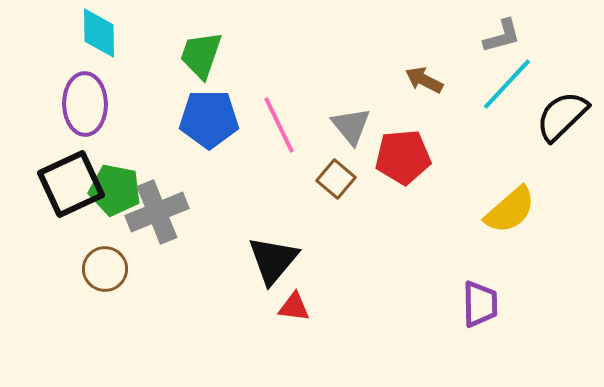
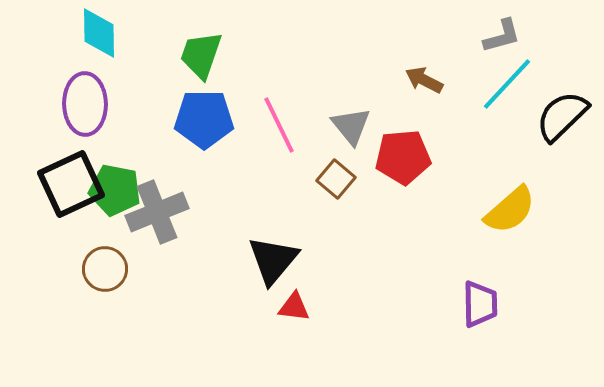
blue pentagon: moved 5 px left
